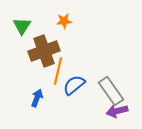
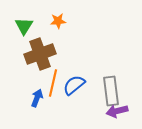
orange star: moved 6 px left
green triangle: moved 2 px right
brown cross: moved 4 px left, 3 px down
orange line: moved 5 px left, 12 px down
gray rectangle: rotated 28 degrees clockwise
